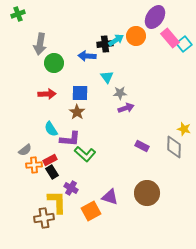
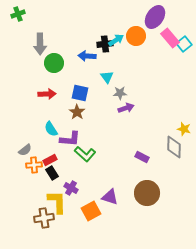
gray arrow: rotated 10 degrees counterclockwise
blue square: rotated 12 degrees clockwise
purple rectangle: moved 11 px down
black rectangle: moved 1 px down
